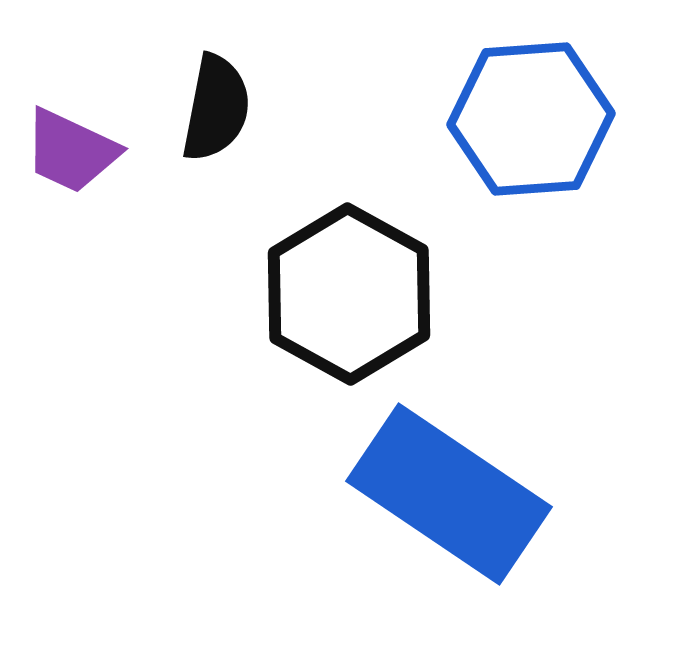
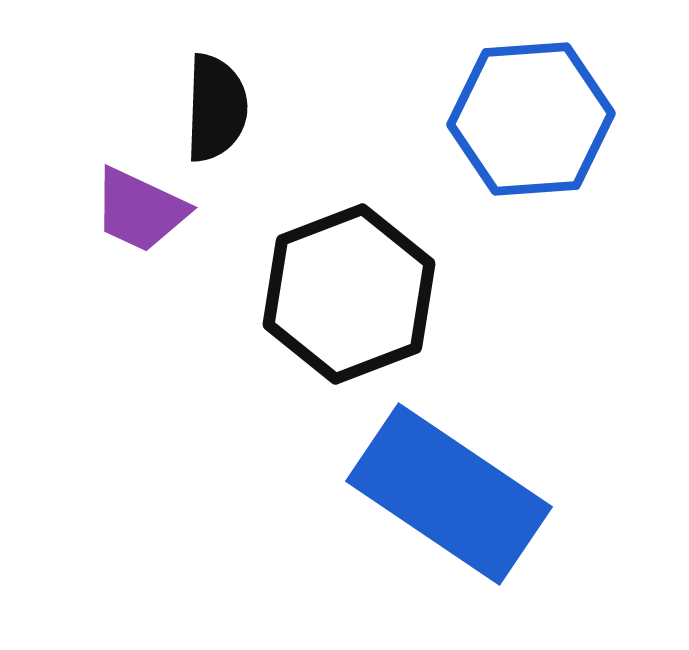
black semicircle: rotated 9 degrees counterclockwise
purple trapezoid: moved 69 px right, 59 px down
black hexagon: rotated 10 degrees clockwise
